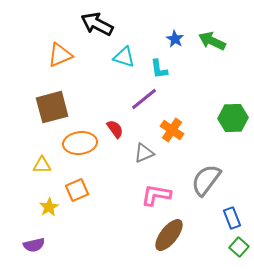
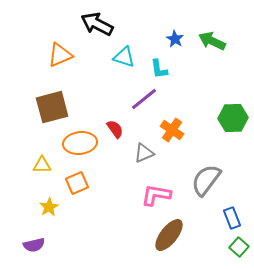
orange square: moved 7 px up
